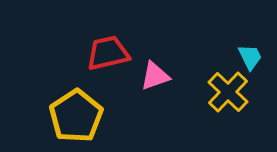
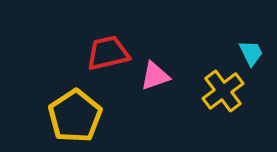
cyan trapezoid: moved 1 px right, 4 px up
yellow cross: moved 5 px left, 1 px up; rotated 9 degrees clockwise
yellow pentagon: moved 1 px left
